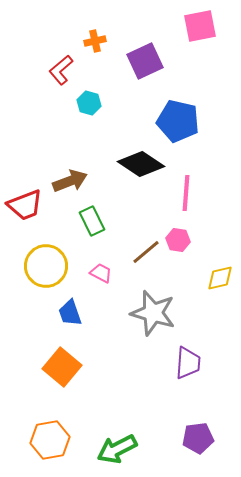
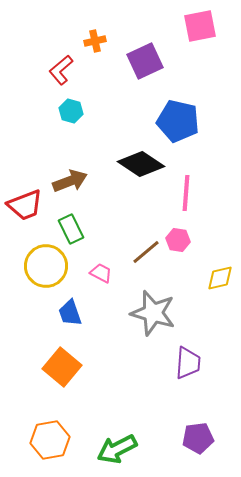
cyan hexagon: moved 18 px left, 8 px down
green rectangle: moved 21 px left, 8 px down
